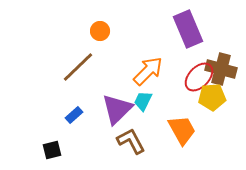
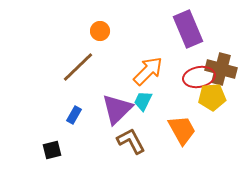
red ellipse: rotated 36 degrees clockwise
blue rectangle: rotated 18 degrees counterclockwise
